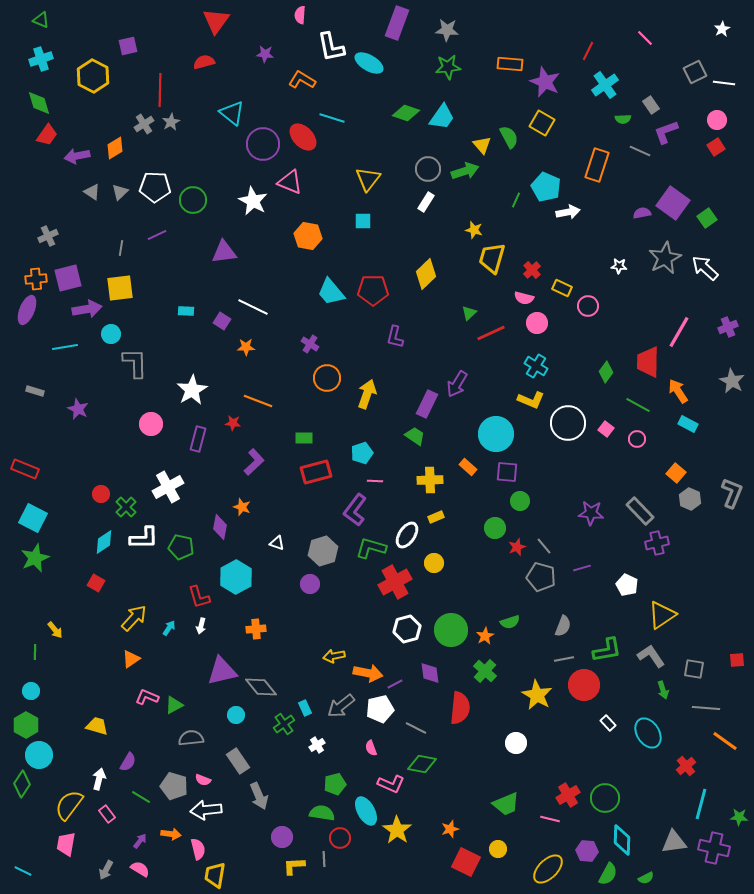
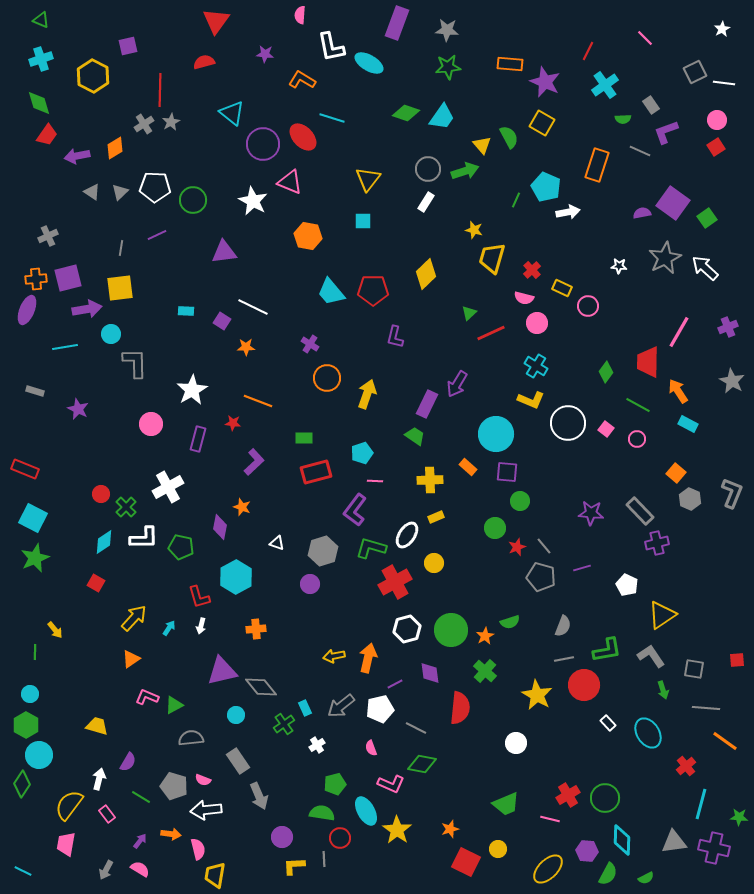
orange arrow at (368, 673): moved 15 px up; rotated 88 degrees counterclockwise
cyan circle at (31, 691): moved 1 px left, 3 px down
